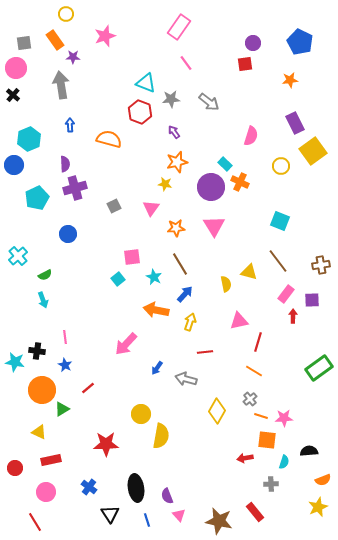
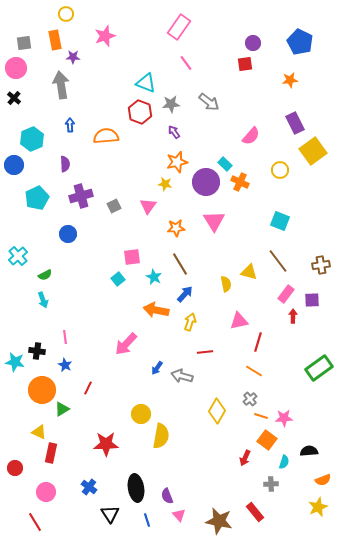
orange rectangle at (55, 40): rotated 24 degrees clockwise
black cross at (13, 95): moved 1 px right, 3 px down
gray star at (171, 99): moved 5 px down
pink semicircle at (251, 136): rotated 24 degrees clockwise
cyan hexagon at (29, 139): moved 3 px right
orange semicircle at (109, 139): moved 3 px left, 3 px up; rotated 20 degrees counterclockwise
yellow circle at (281, 166): moved 1 px left, 4 px down
purple circle at (211, 187): moved 5 px left, 5 px up
purple cross at (75, 188): moved 6 px right, 8 px down
pink triangle at (151, 208): moved 3 px left, 2 px up
pink triangle at (214, 226): moved 5 px up
gray arrow at (186, 379): moved 4 px left, 3 px up
red line at (88, 388): rotated 24 degrees counterclockwise
orange square at (267, 440): rotated 30 degrees clockwise
red arrow at (245, 458): rotated 56 degrees counterclockwise
red rectangle at (51, 460): moved 7 px up; rotated 66 degrees counterclockwise
